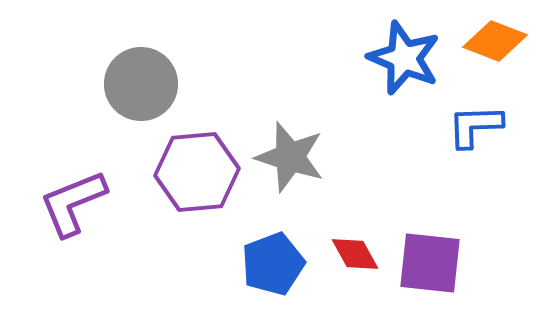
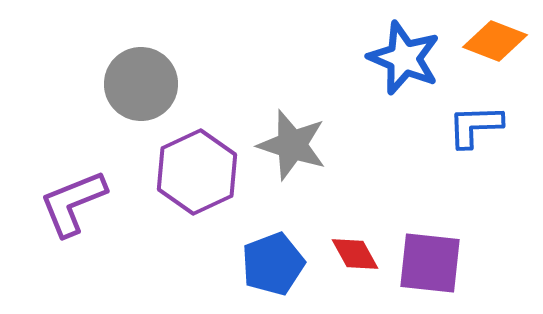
gray star: moved 2 px right, 12 px up
purple hexagon: rotated 20 degrees counterclockwise
